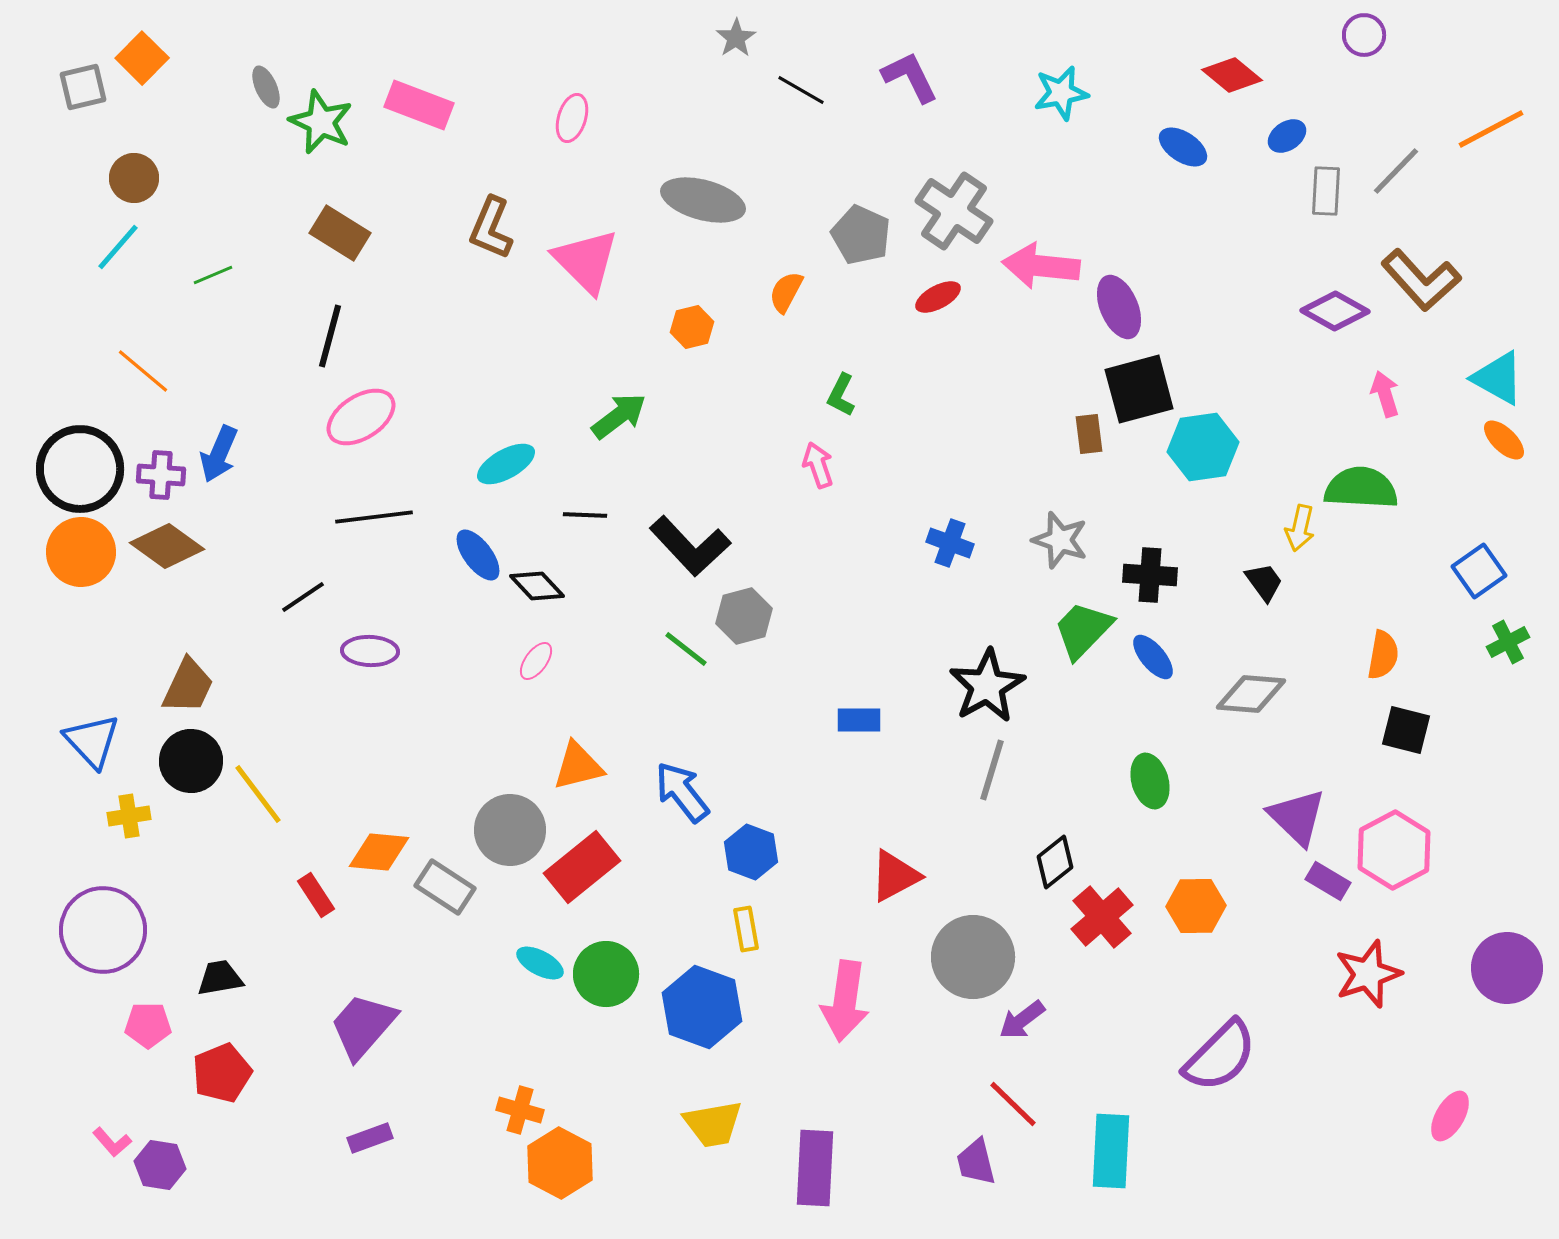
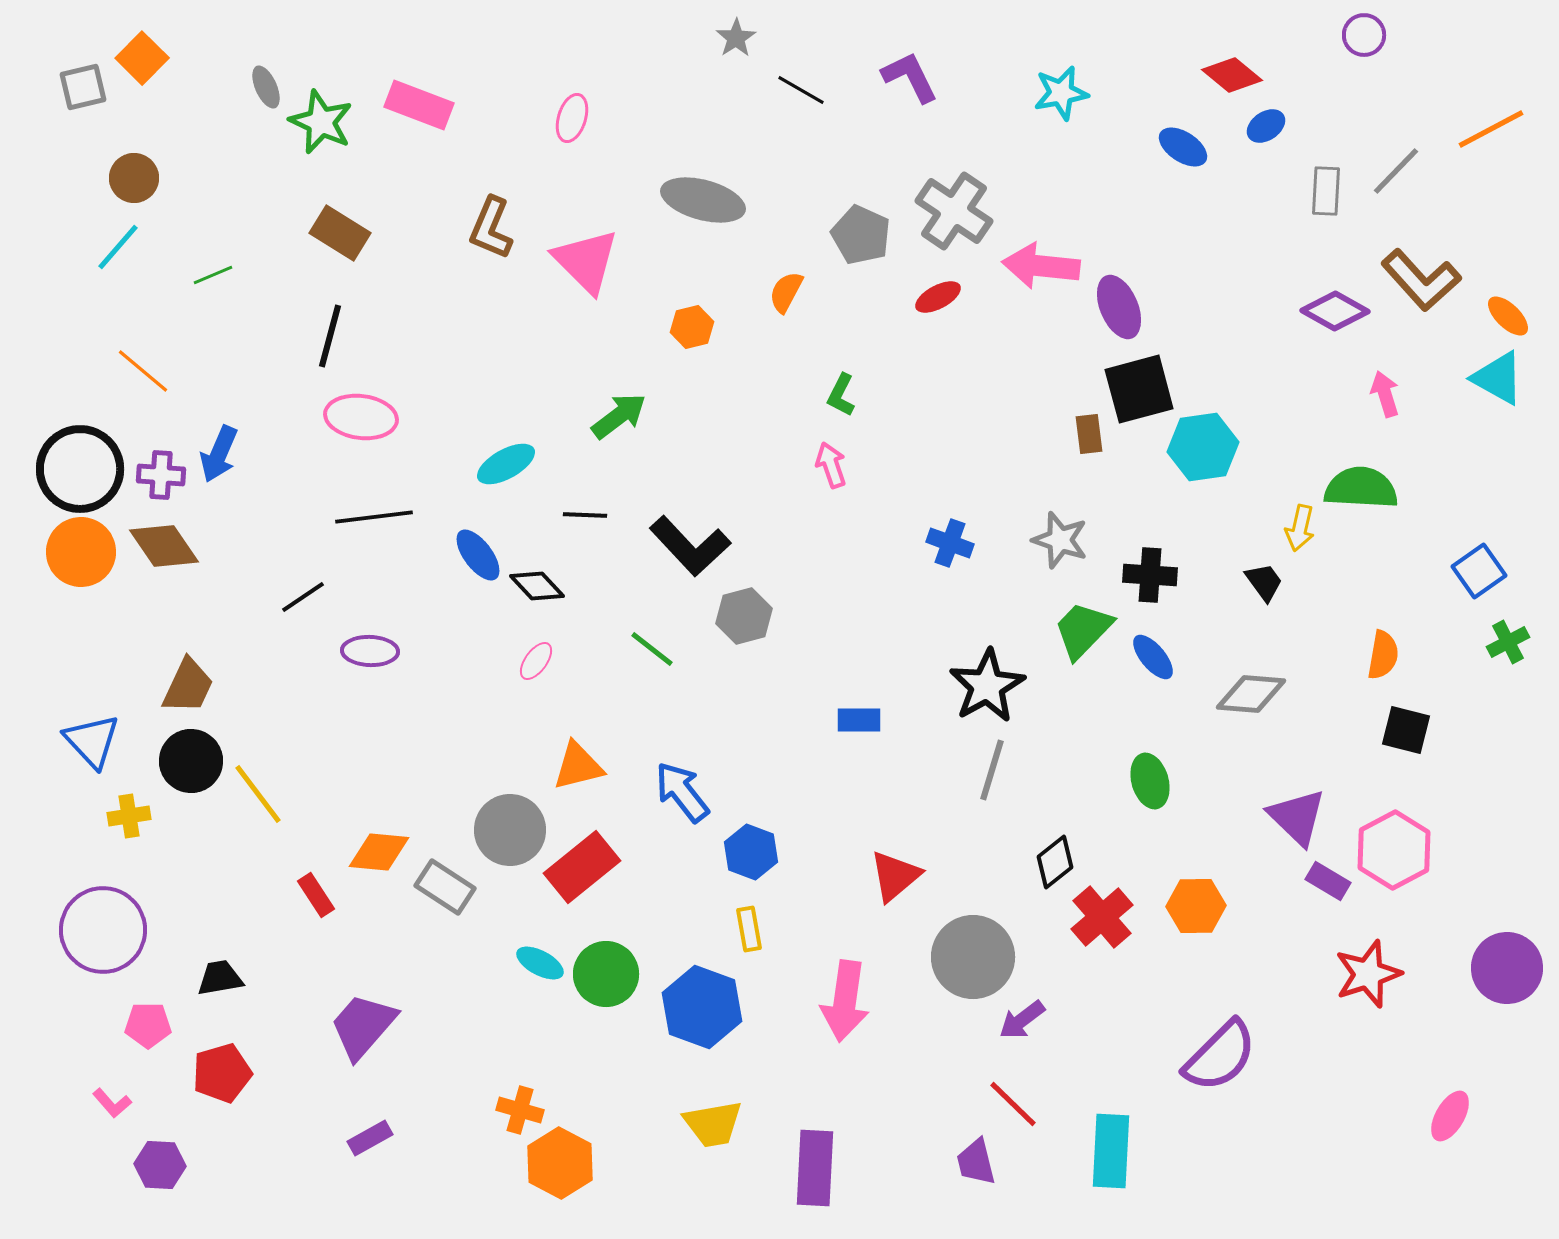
blue ellipse at (1287, 136): moved 21 px left, 10 px up
pink ellipse at (361, 417): rotated 40 degrees clockwise
orange ellipse at (1504, 440): moved 4 px right, 124 px up
pink arrow at (818, 465): moved 13 px right
brown diamond at (167, 546): moved 3 px left; rotated 20 degrees clockwise
green line at (686, 649): moved 34 px left
red triangle at (895, 876): rotated 12 degrees counterclockwise
yellow rectangle at (746, 929): moved 3 px right
red pentagon at (222, 1073): rotated 6 degrees clockwise
purple rectangle at (370, 1138): rotated 9 degrees counterclockwise
pink L-shape at (112, 1142): moved 39 px up
purple hexagon at (160, 1165): rotated 6 degrees counterclockwise
